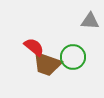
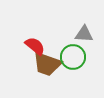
gray triangle: moved 6 px left, 13 px down
red semicircle: moved 1 px right, 1 px up
